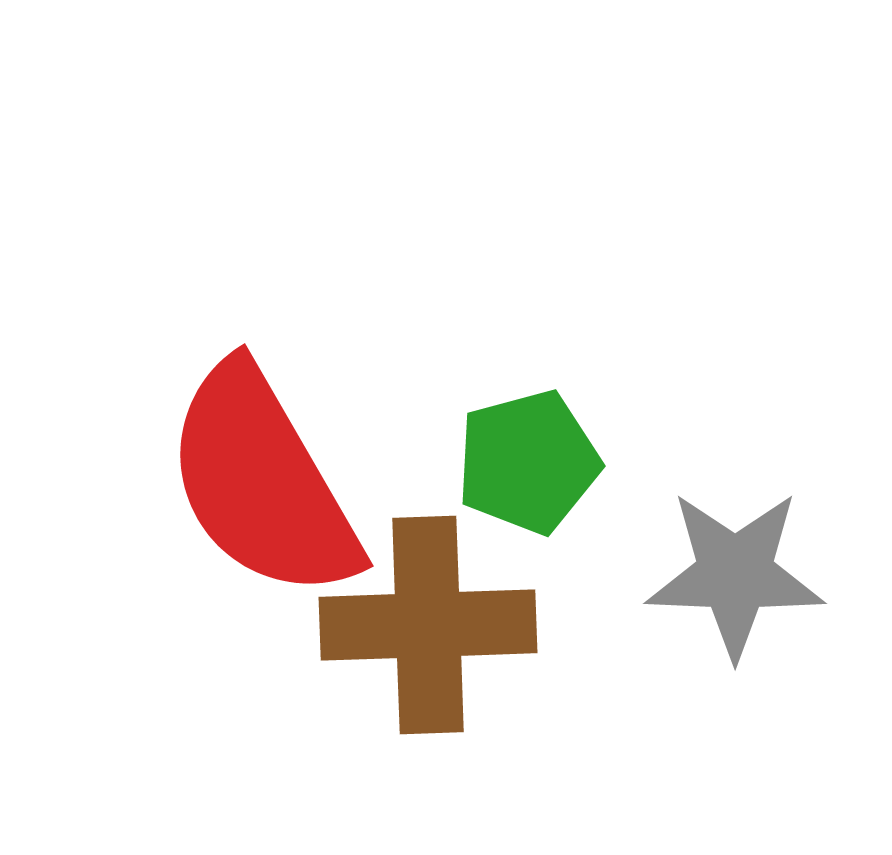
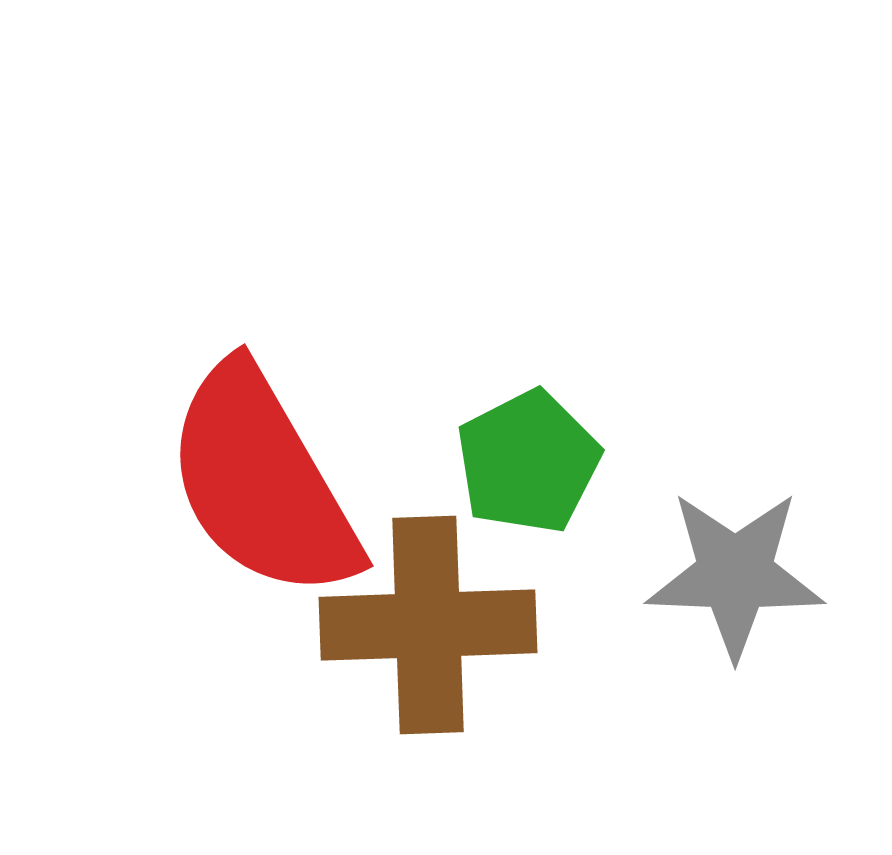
green pentagon: rotated 12 degrees counterclockwise
